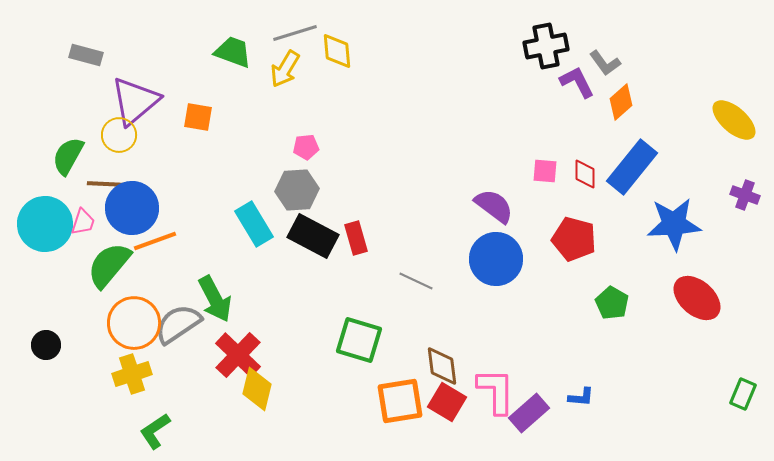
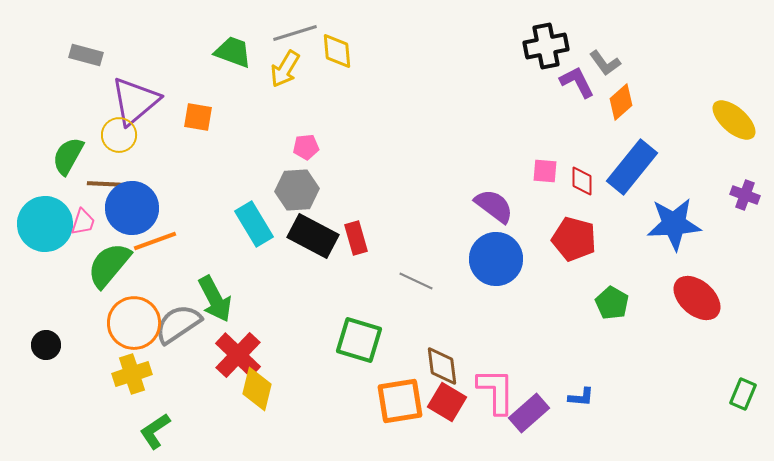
red diamond at (585, 174): moved 3 px left, 7 px down
